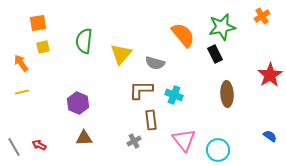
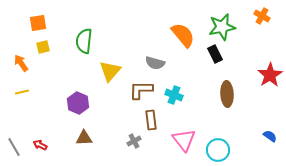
orange cross: rotated 28 degrees counterclockwise
yellow triangle: moved 11 px left, 17 px down
red arrow: moved 1 px right
